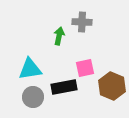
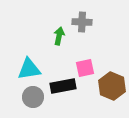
cyan triangle: moved 1 px left
black rectangle: moved 1 px left, 1 px up
